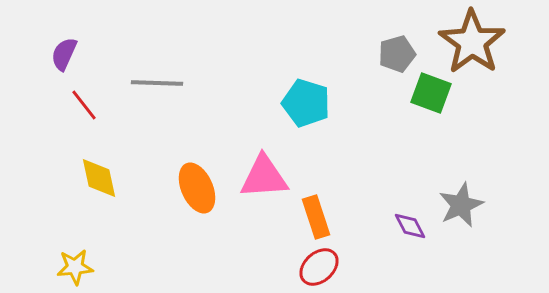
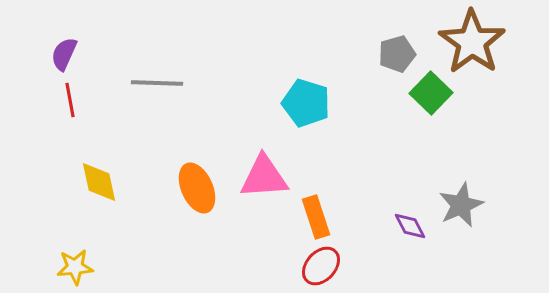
green square: rotated 24 degrees clockwise
red line: moved 14 px left, 5 px up; rotated 28 degrees clockwise
yellow diamond: moved 4 px down
red ellipse: moved 2 px right, 1 px up; rotated 6 degrees counterclockwise
